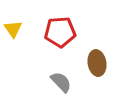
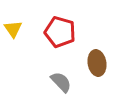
red pentagon: rotated 20 degrees clockwise
